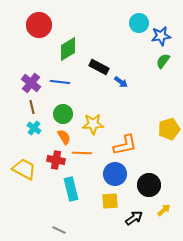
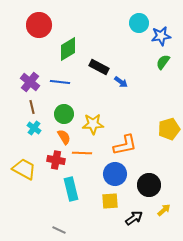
green semicircle: moved 1 px down
purple cross: moved 1 px left, 1 px up
green circle: moved 1 px right
